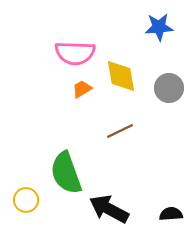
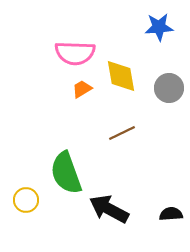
brown line: moved 2 px right, 2 px down
